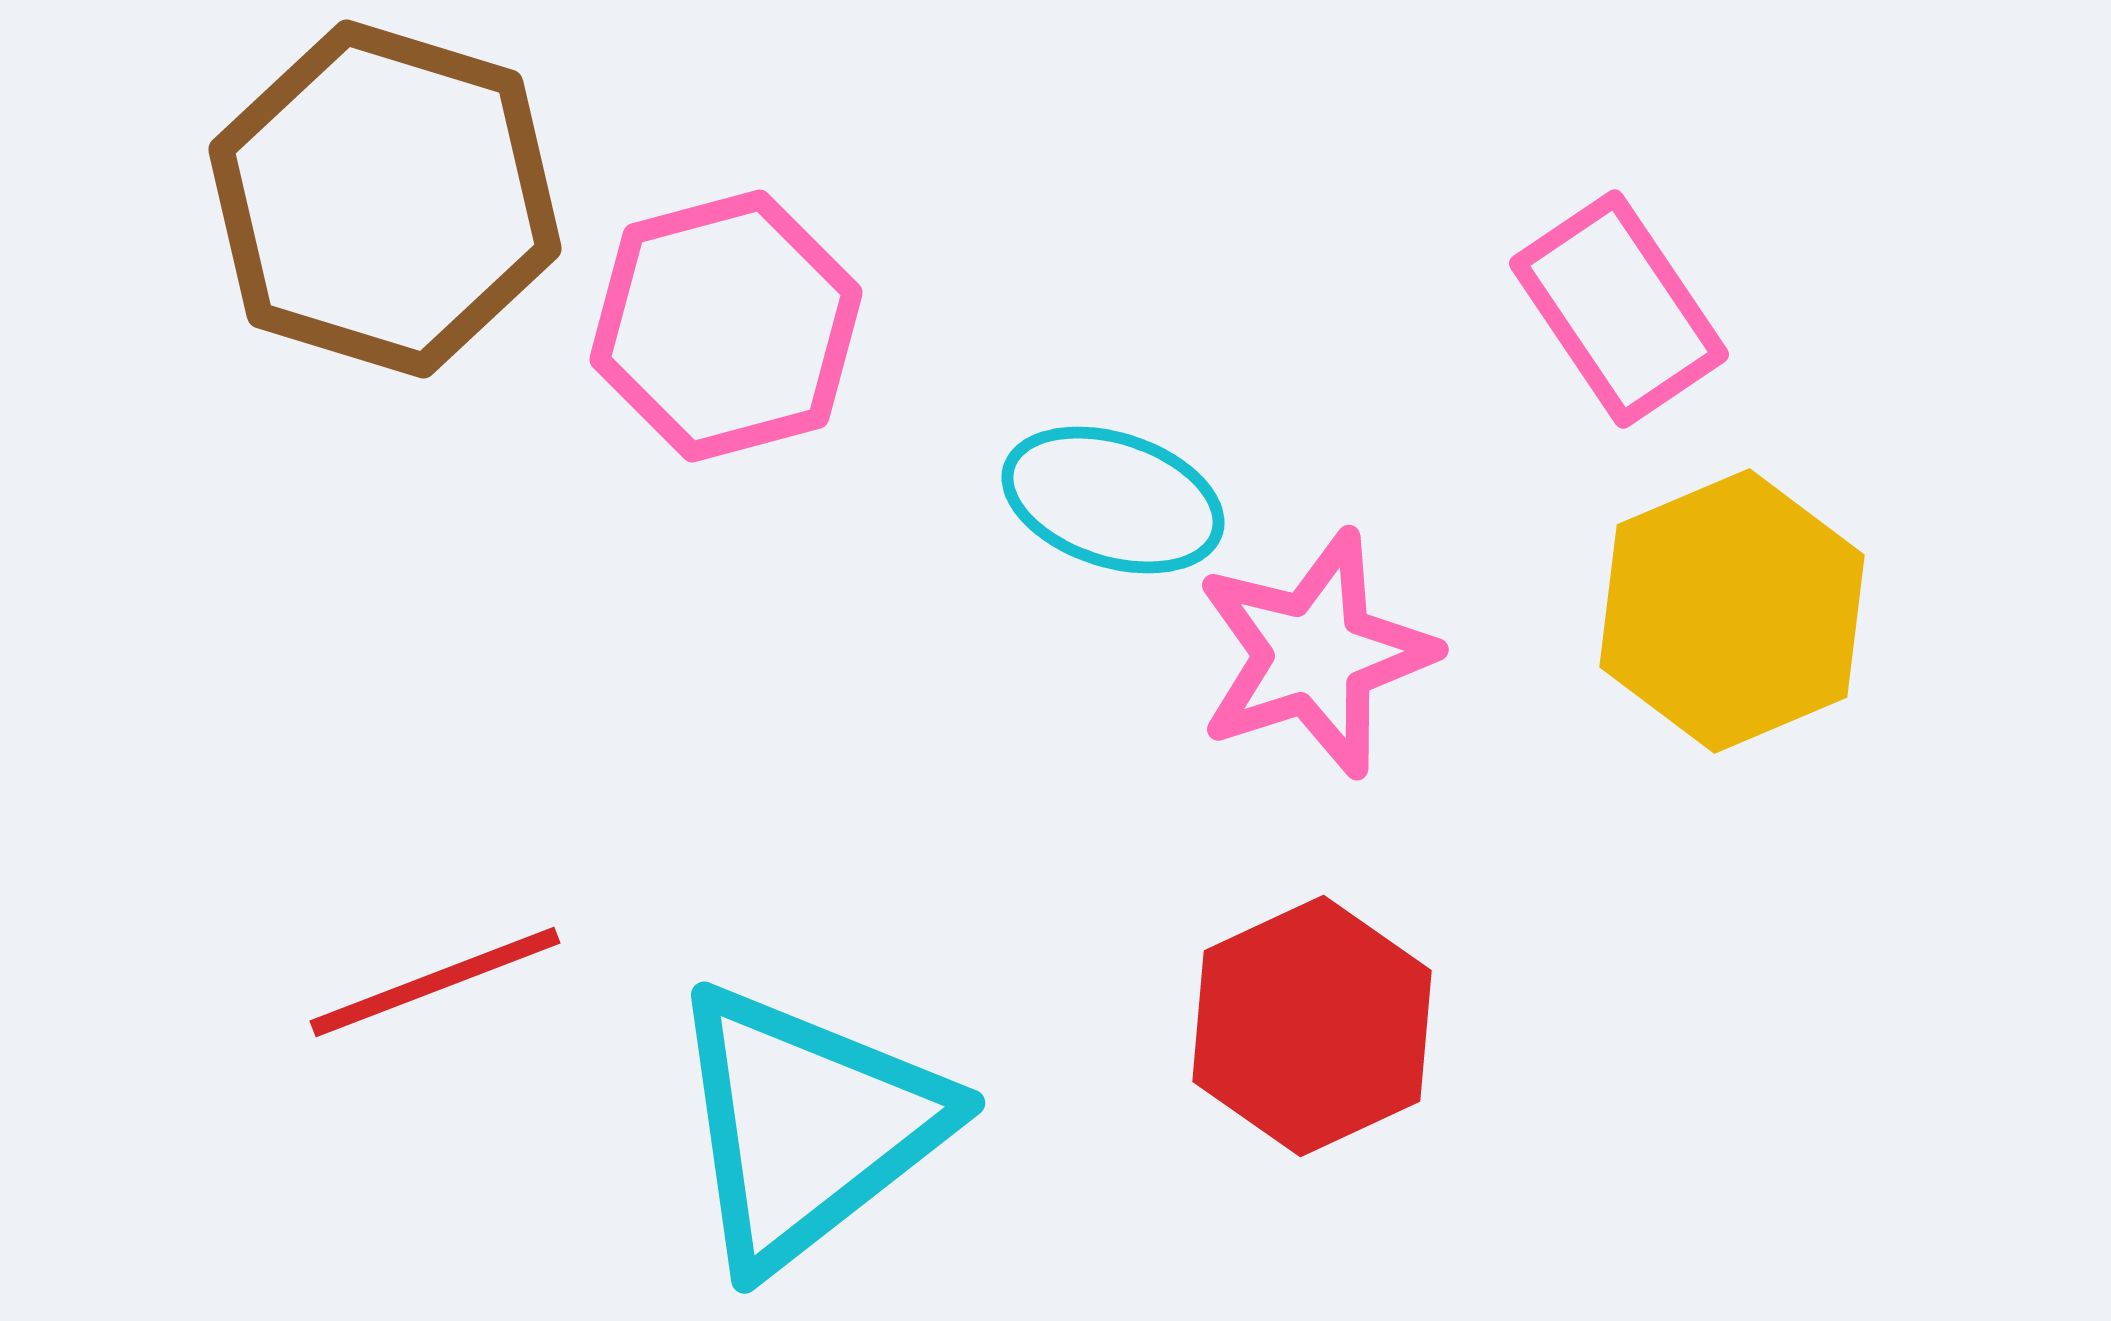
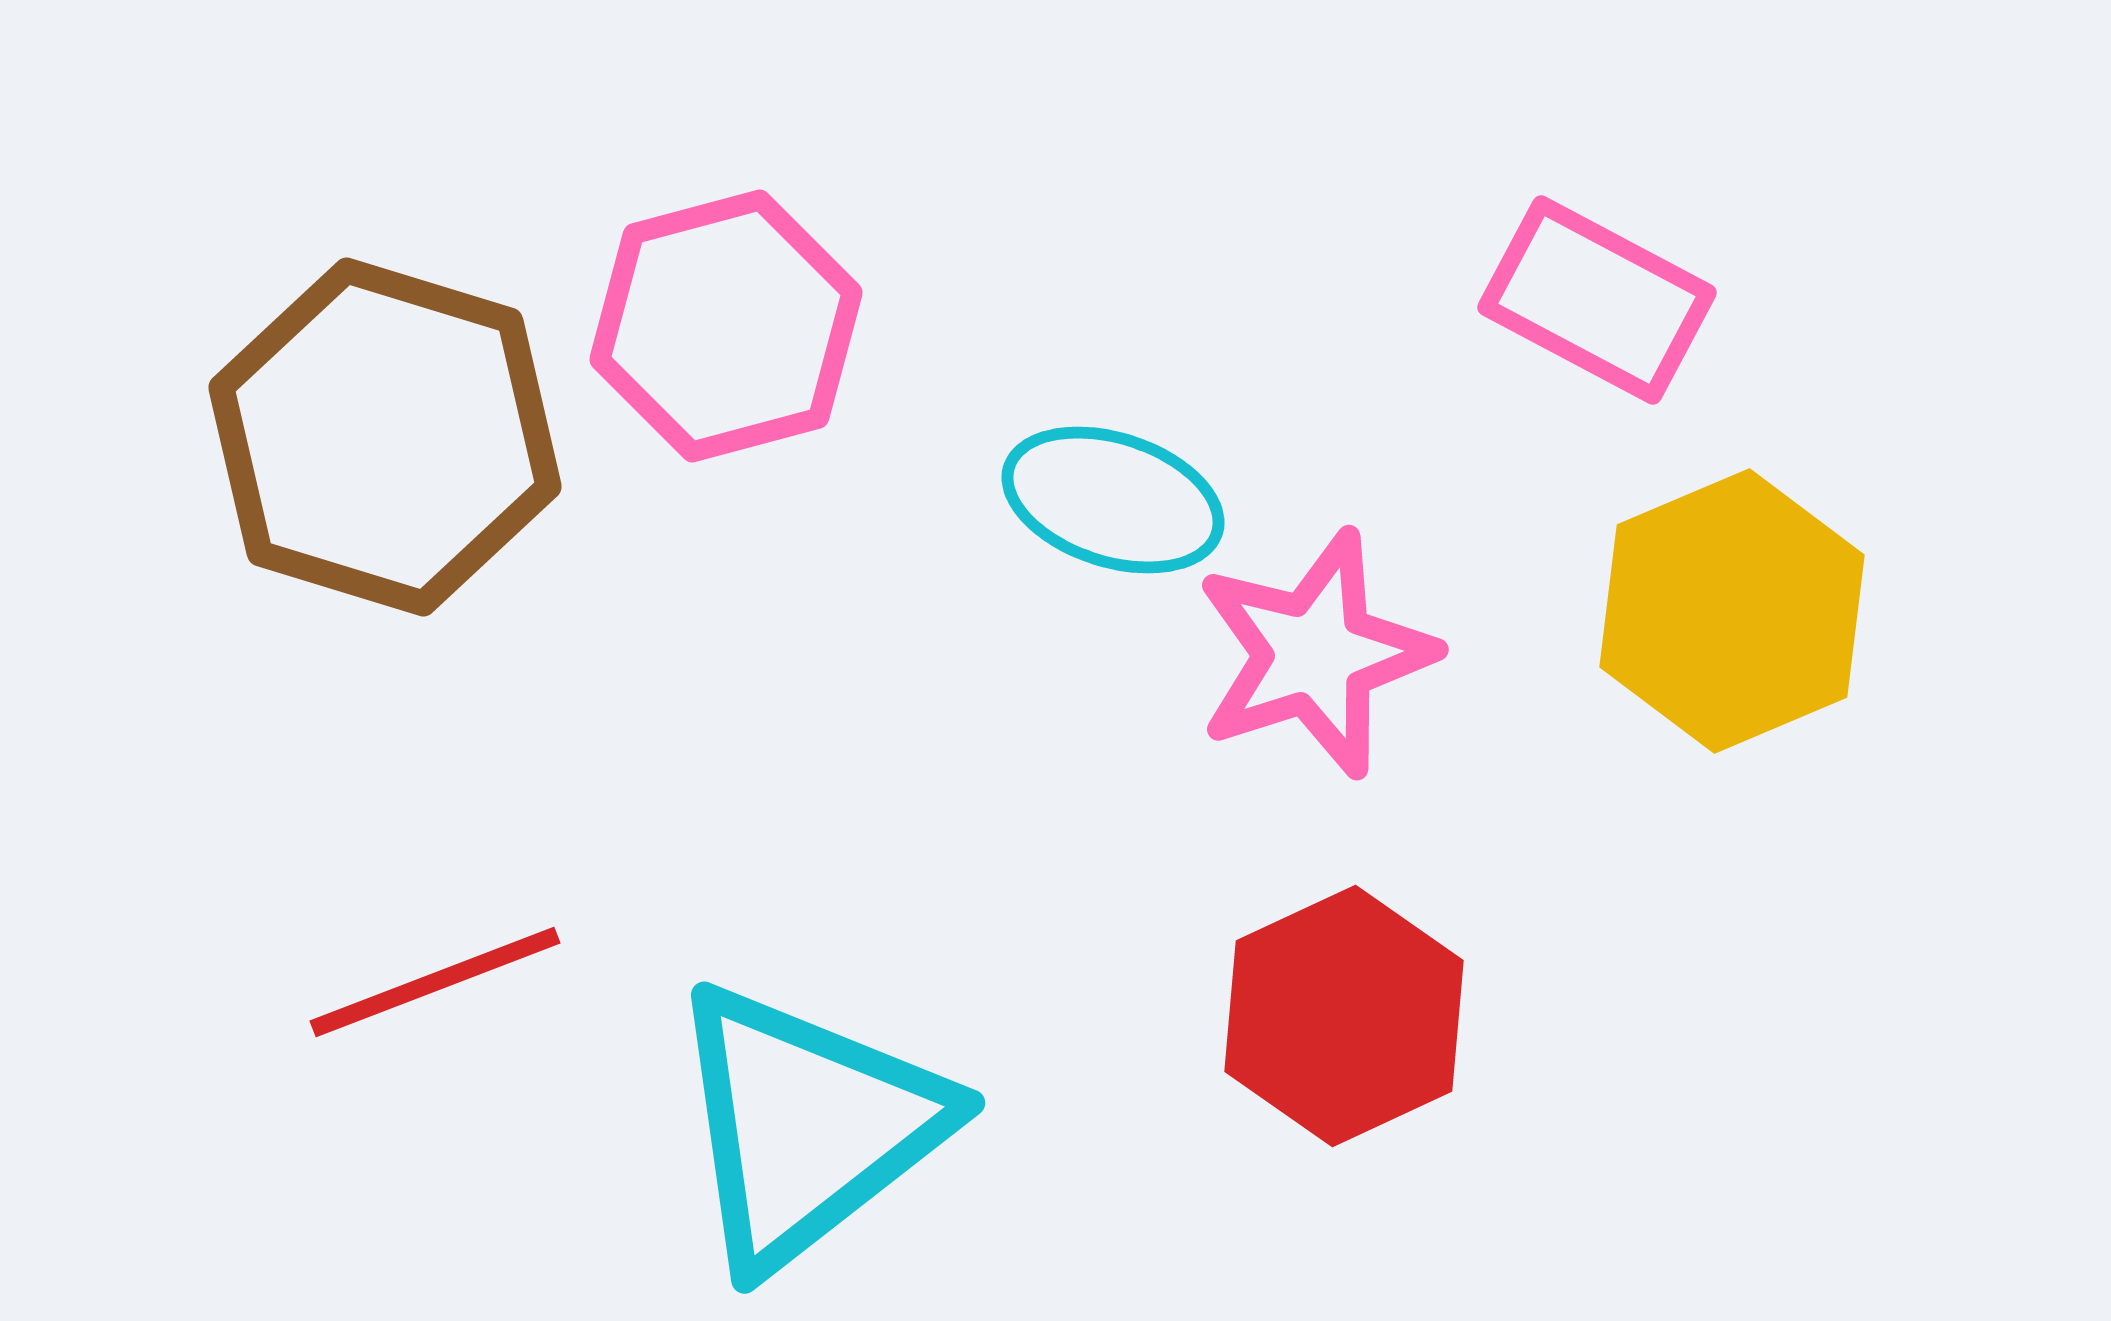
brown hexagon: moved 238 px down
pink rectangle: moved 22 px left, 9 px up; rotated 28 degrees counterclockwise
red hexagon: moved 32 px right, 10 px up
